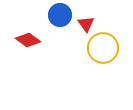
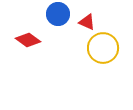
blue circle: moved 2 px left, 1 px up
red triangle: moved 1 px right, 2 px up; rotated 30 degrees counterclockwise
